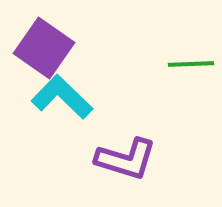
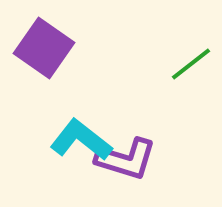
green line: rotated 36 degrees counterclockwise
cyan L-shape: moved 19 px right, 43 px down; rotated 6 degrees counterclockwise
